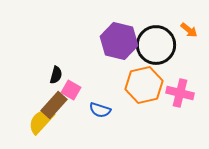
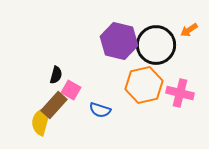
orange arrow: rotated 108 degrees clockwise
yellow semicircle: rotated 28 degrees counterclockwise
